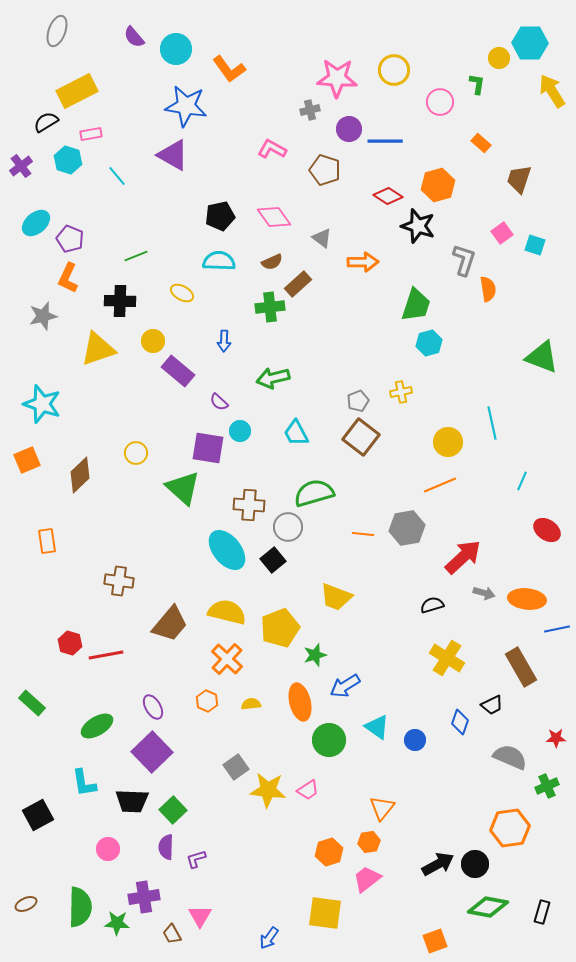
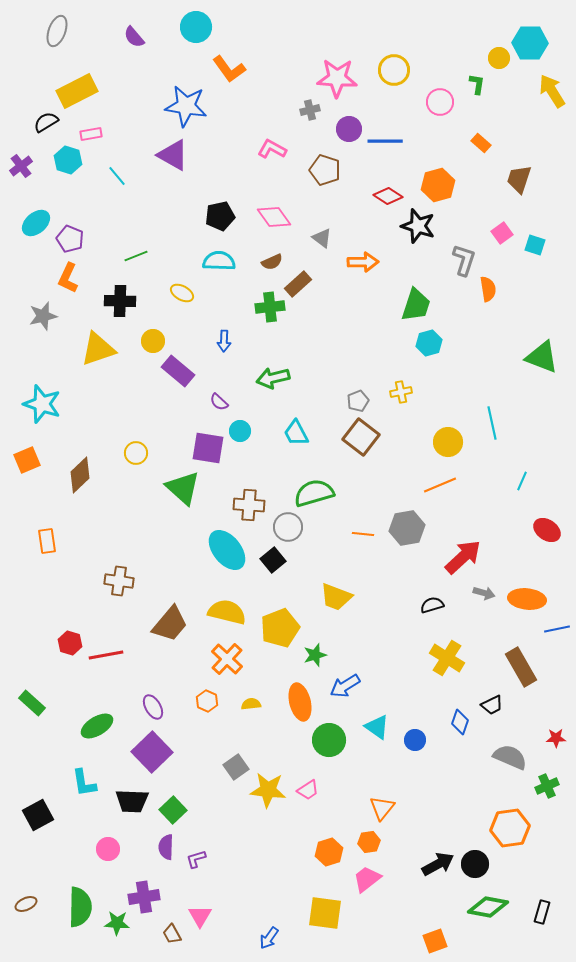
cyan circle at (176, 49): moved 20 px right, 22 px up
